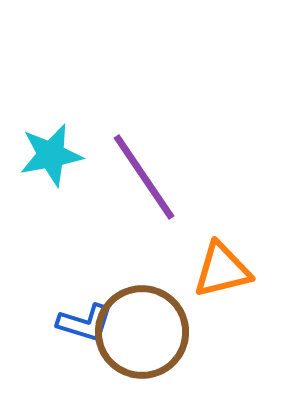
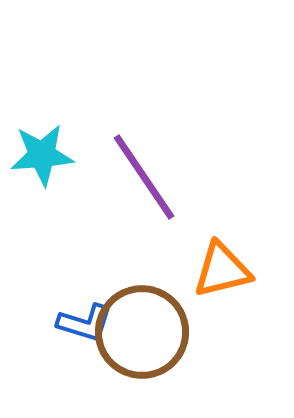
cyan star: moved 9 px left; rotated 6 degrees clockwise
